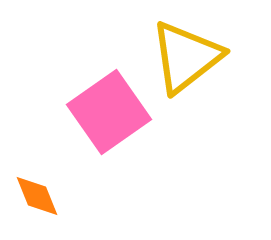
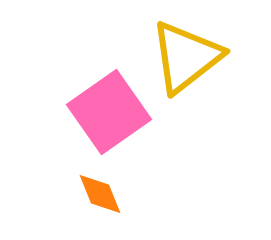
orange diamond: moved 63 px right, 2 px up
